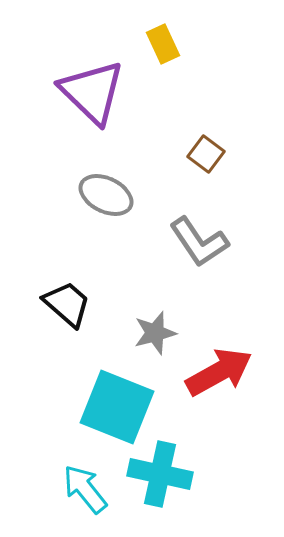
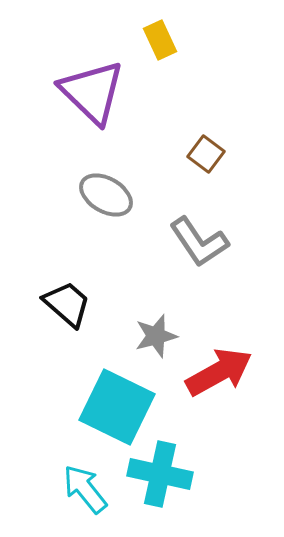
yellow rectangle: moved 3 px left, 4 px up
gray ellipse: rotated 4 degrees clockwise
gray star: moved 1 px right, 3 px down
cyan square: rotated 4 degrees clockwise
